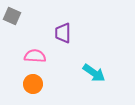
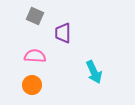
gray square: moved 23 px right
cyan arrow: moved 1 px up; rotated 30 degrees clockwise
orange circle: moved 1 px left, 1 px down
